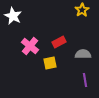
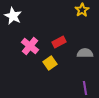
gray semicircle: moved 2 px right, 1 px up
yellow square: rotated 24 degrees counterclockwise
purple line: moved 8 px down
